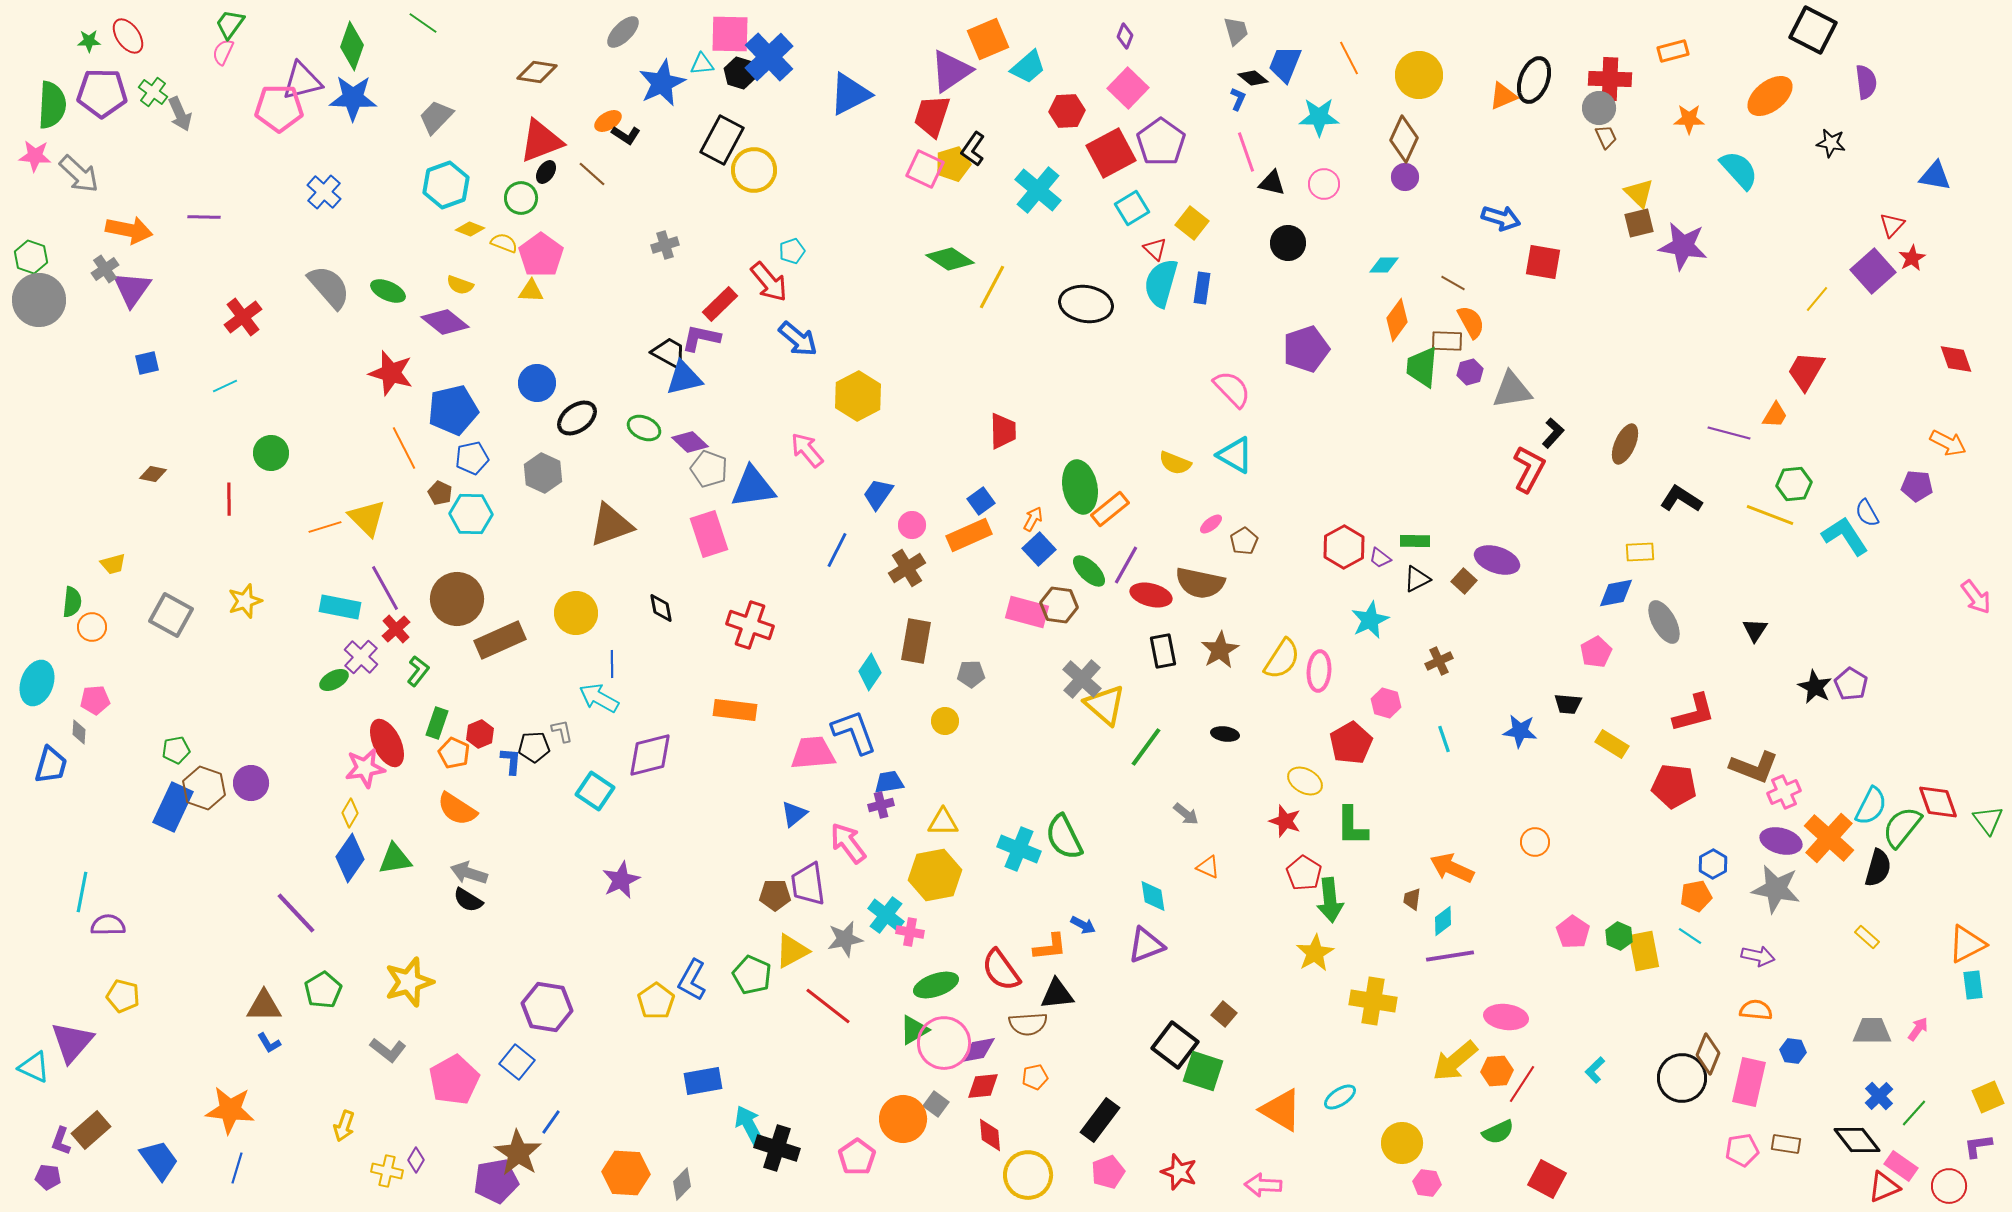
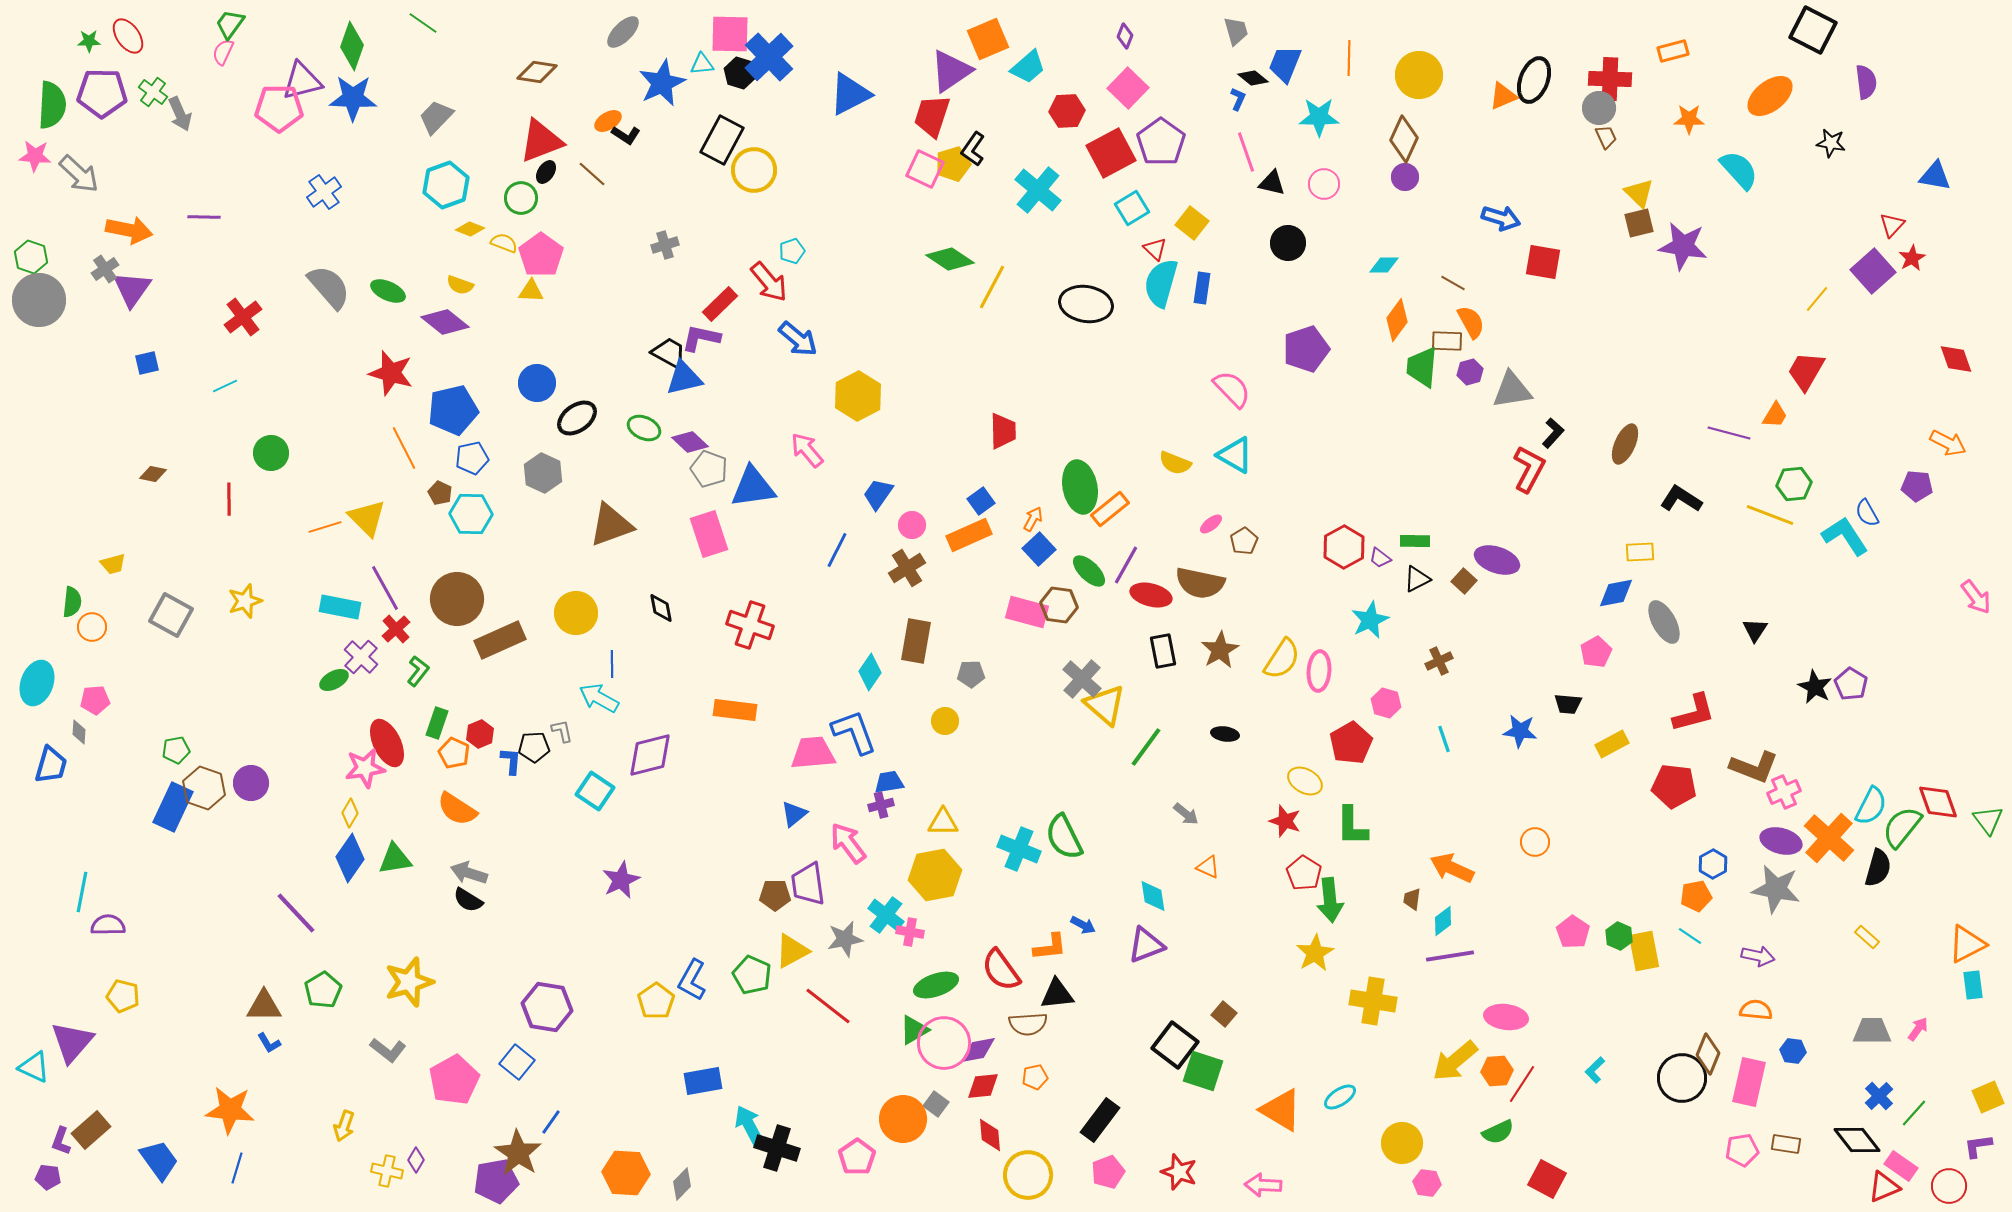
orange line at (1349, 58): rotated 28 degrees clockwise
blue cross at (324, 192): rotated 12 degrees clockwise
yellow rectangle at (1612, 744): rotated 60 degrees counterclockwise
